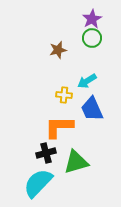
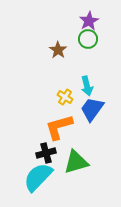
purple star: moved 3 px left, 2 px down
green circle: moved 4 px left, 1 px down
brown star: rotated 24 degrees counterclockwise
cyan arrow: moved 5 px down; rotated 72 degrees counterclockwise
yellow cross: moved 1 px right, 2 px down; rotated 28 degrees clockwise
blue trapezoid: rotated 60 degrees clockwise
orange L-shape: rotated 16 degrees counterclockwise
cyan semicircle: moved 6 px up
